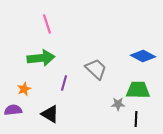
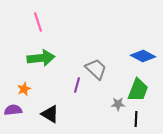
pink line: moved 9 px left, 2 px up
purple line: moved 13 px right, 2 px down
green trapezoid: rotated 110 degrees clockwise
